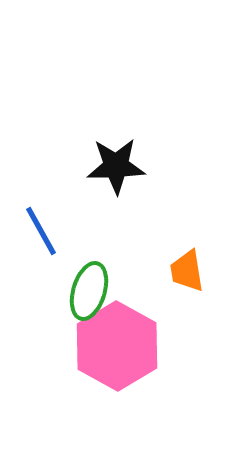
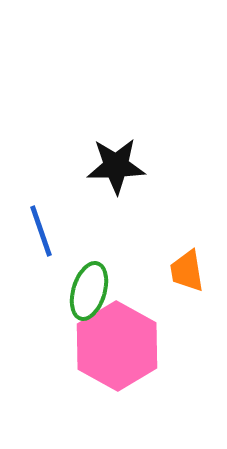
blue line: rotated 10 degrees clockwise
